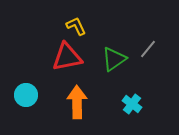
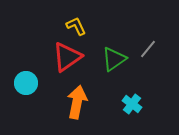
red triangle: rotated 24 degrees counterclockwise
cyan circle: moved 12 px up
orange arrow: rotated 12 degrees clockwise
